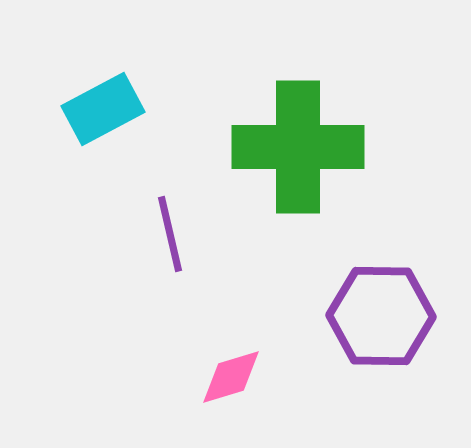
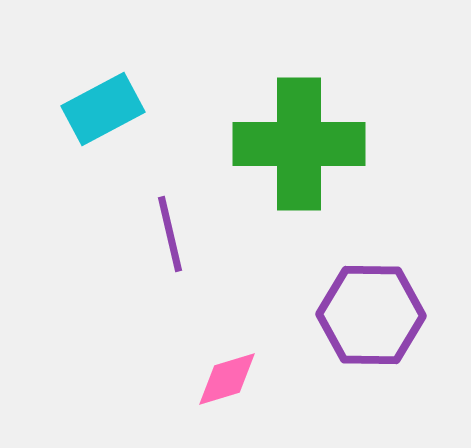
green cross: moved 1 px right, 3 px up
purple hexagon: moved 10 px left, 1 px up
pink diamond: moved 4 px left, 2 px down
